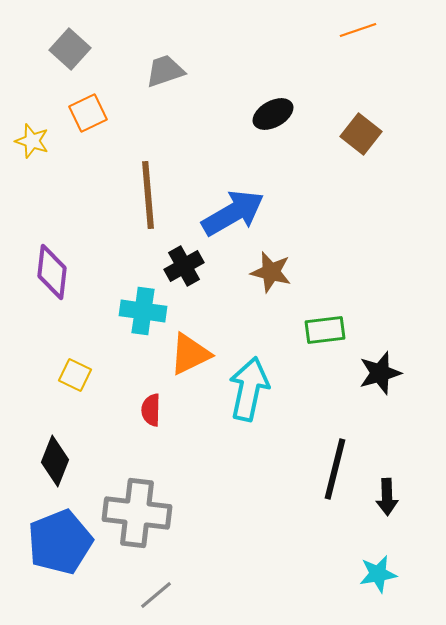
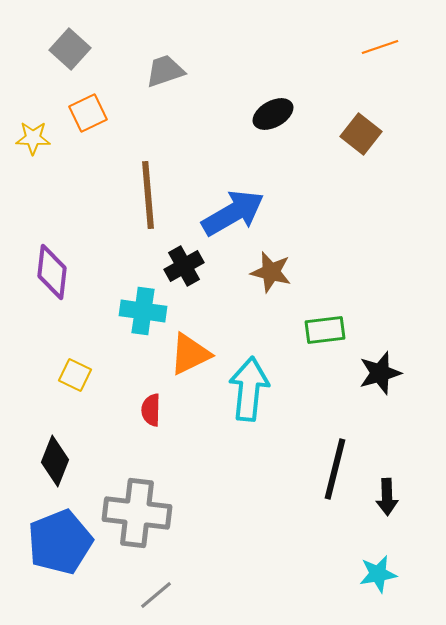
orange line: moved 22 px right, 17 px down
yellow star: moved 1 px right, 3 px up; rotated 16 degrees counterclockwise
cyan arrow: rotated 6 degrees counterclockwise
